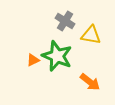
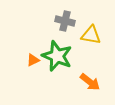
gray cross: rotated 18 degrees counterclockwise
